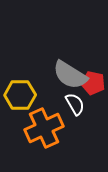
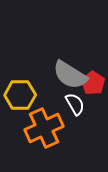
red pentagon: rotated 20 degrees clockwise
